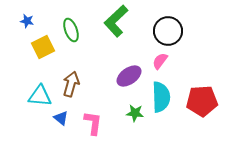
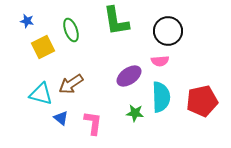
green L-shape: rotated 56 degrees counterclockwise
pink semicircle: rotated 132 degrees counterclockwise
brown arrow: rotated 140 degrees counterclockwise
cyan triangle: moved 1 px right, 2 px up; rotated 10 degrees clockwise
red pentagon: rotated 8 degrees counterclockwise
